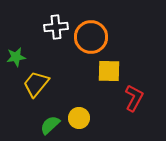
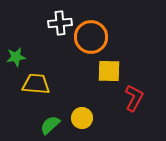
white cross: moved 4 px right, 4 px up
yellow trapezoid: rotated 56 degrees clockwise
yellow circle: moved 3 px right
